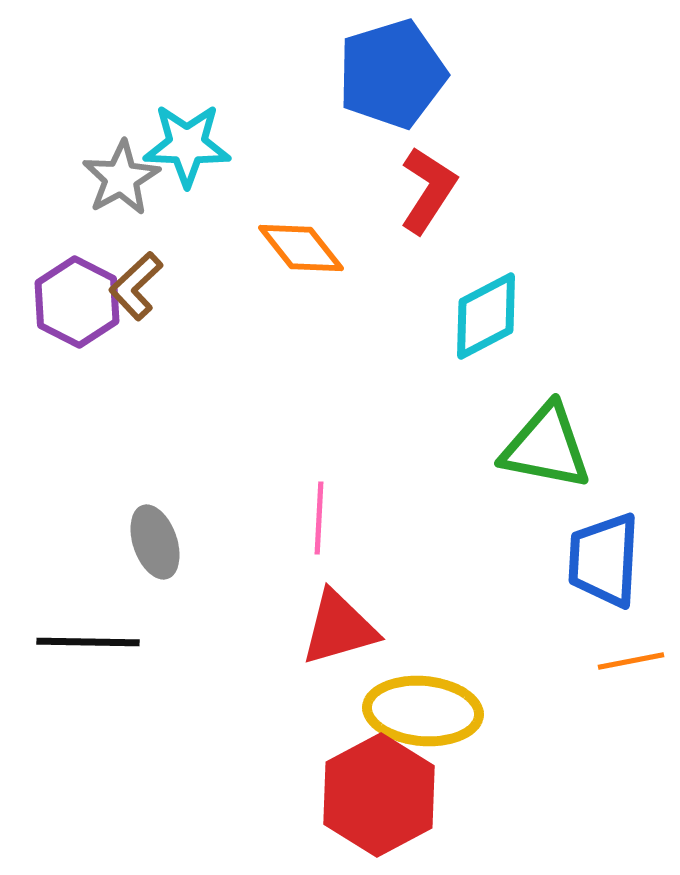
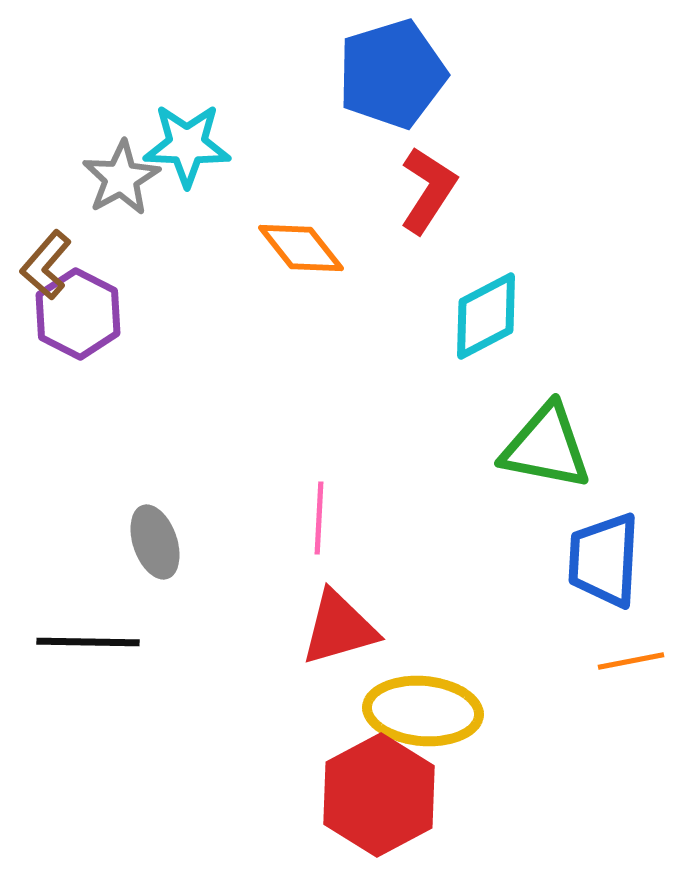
brown L-shape: moved 90 px left, 21 px up; rotated 6 degrees counterclockwise
purple hexagon: moved 1 px right, 12 px down
